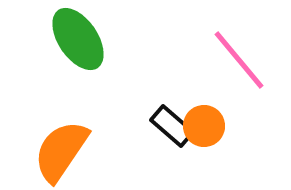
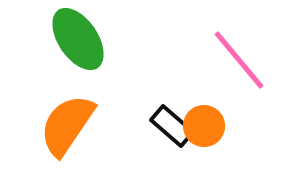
orange semicircle: moved 6 px right, 26 px up
